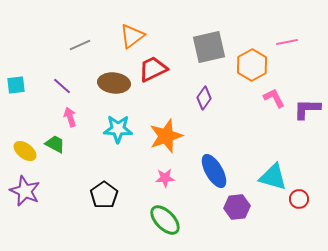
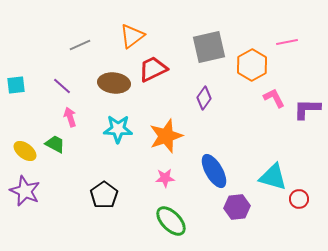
green ellipse: moved 6 px right, 1 px down
